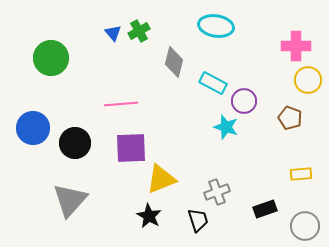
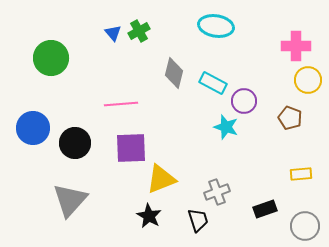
gray diamond: moved 11 px down
